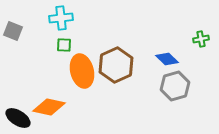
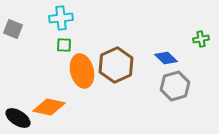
gray square: moved 2 px up
blue diamond: moved 1 px left, 1 px up
